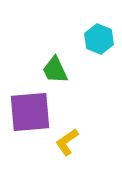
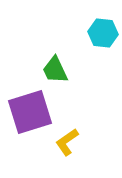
cyan hexagon: moved 4 px right, 6 px up; rotated 16 degrees counterclockwise
purple square: rotated 12 degrees counterclockwise
